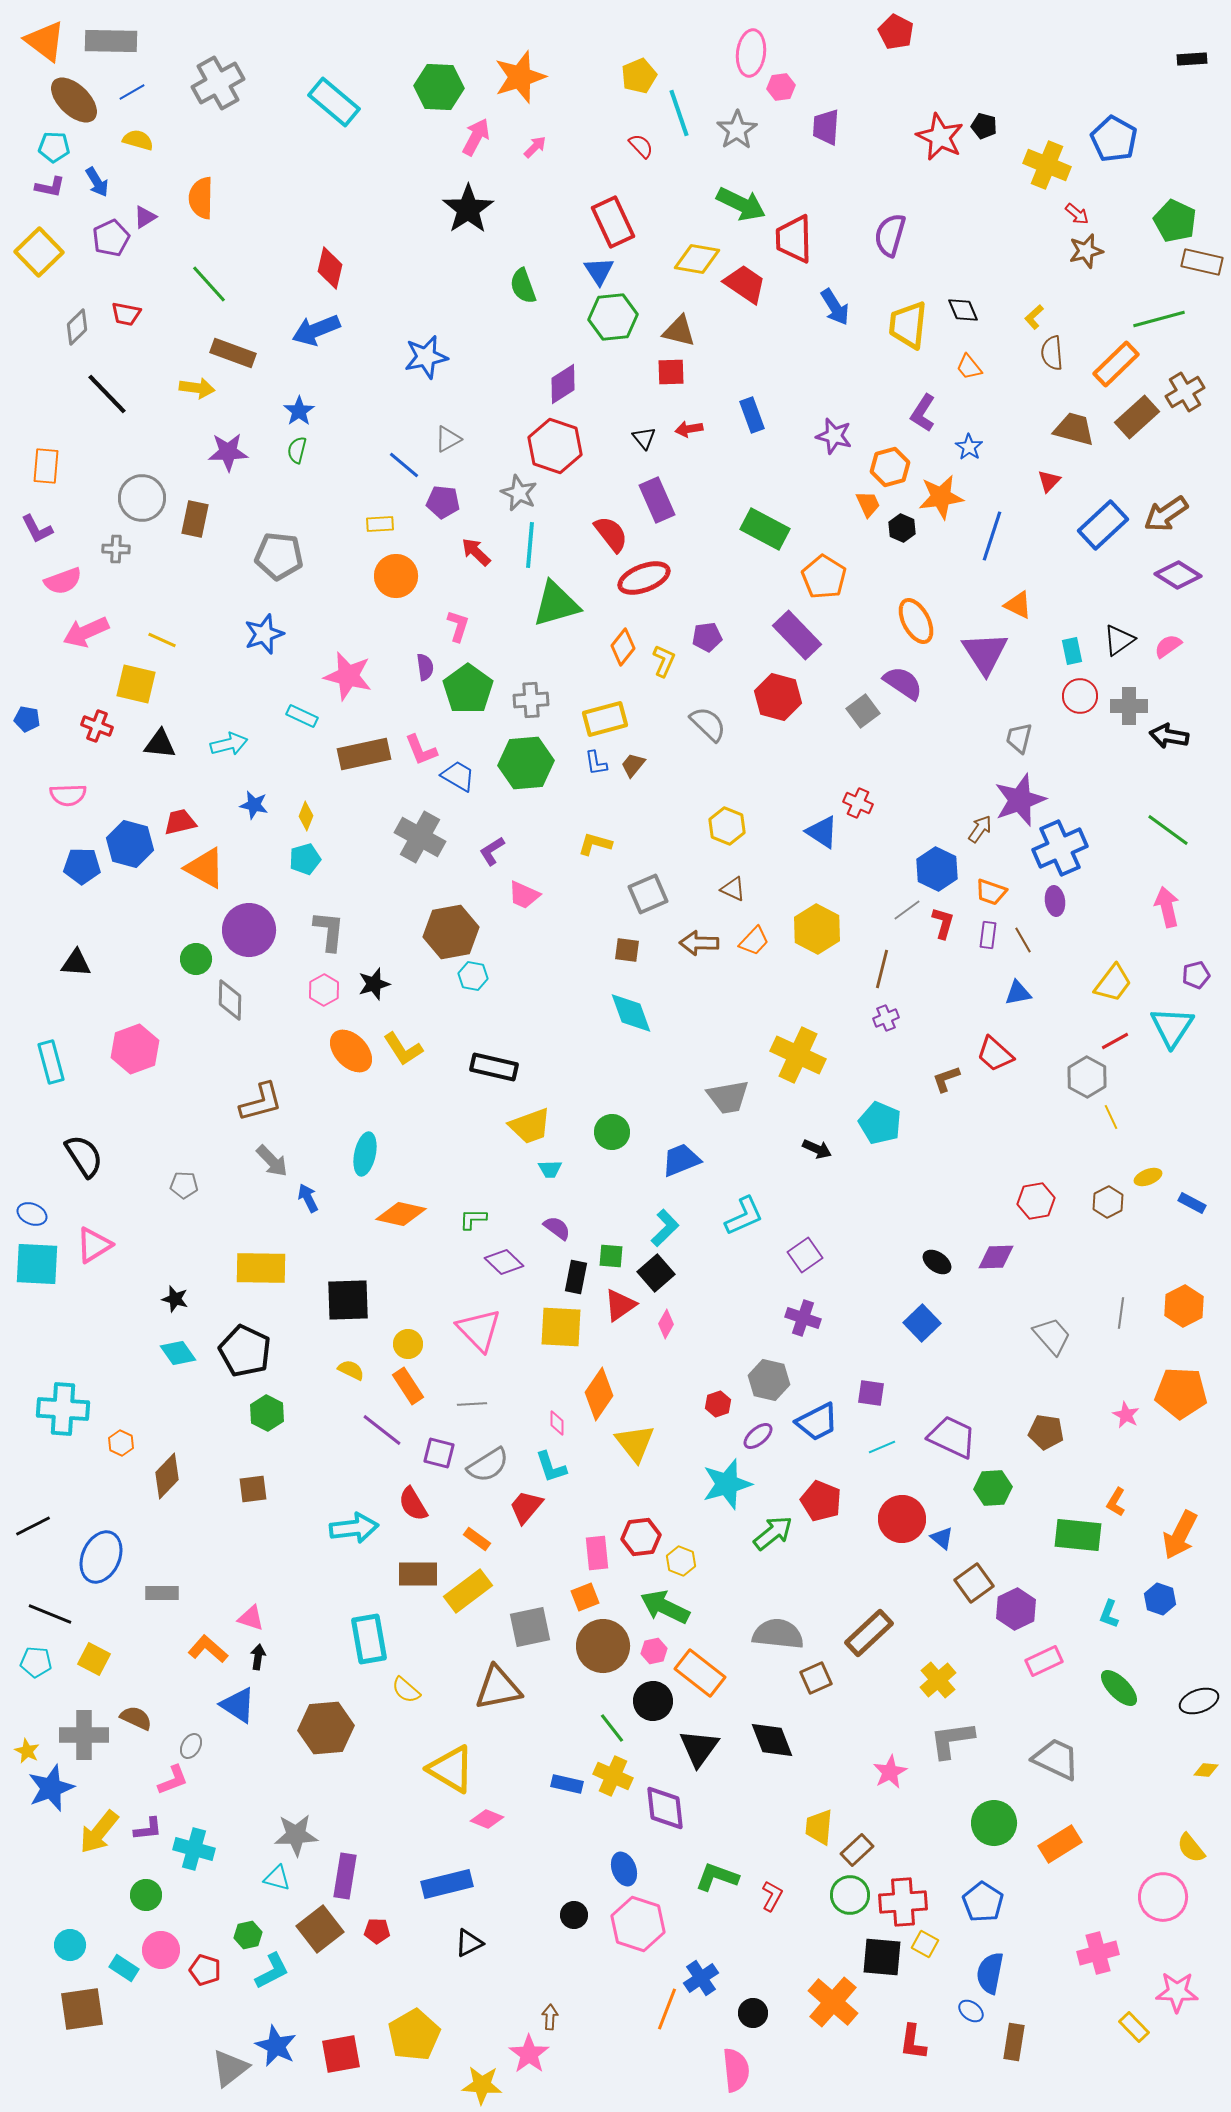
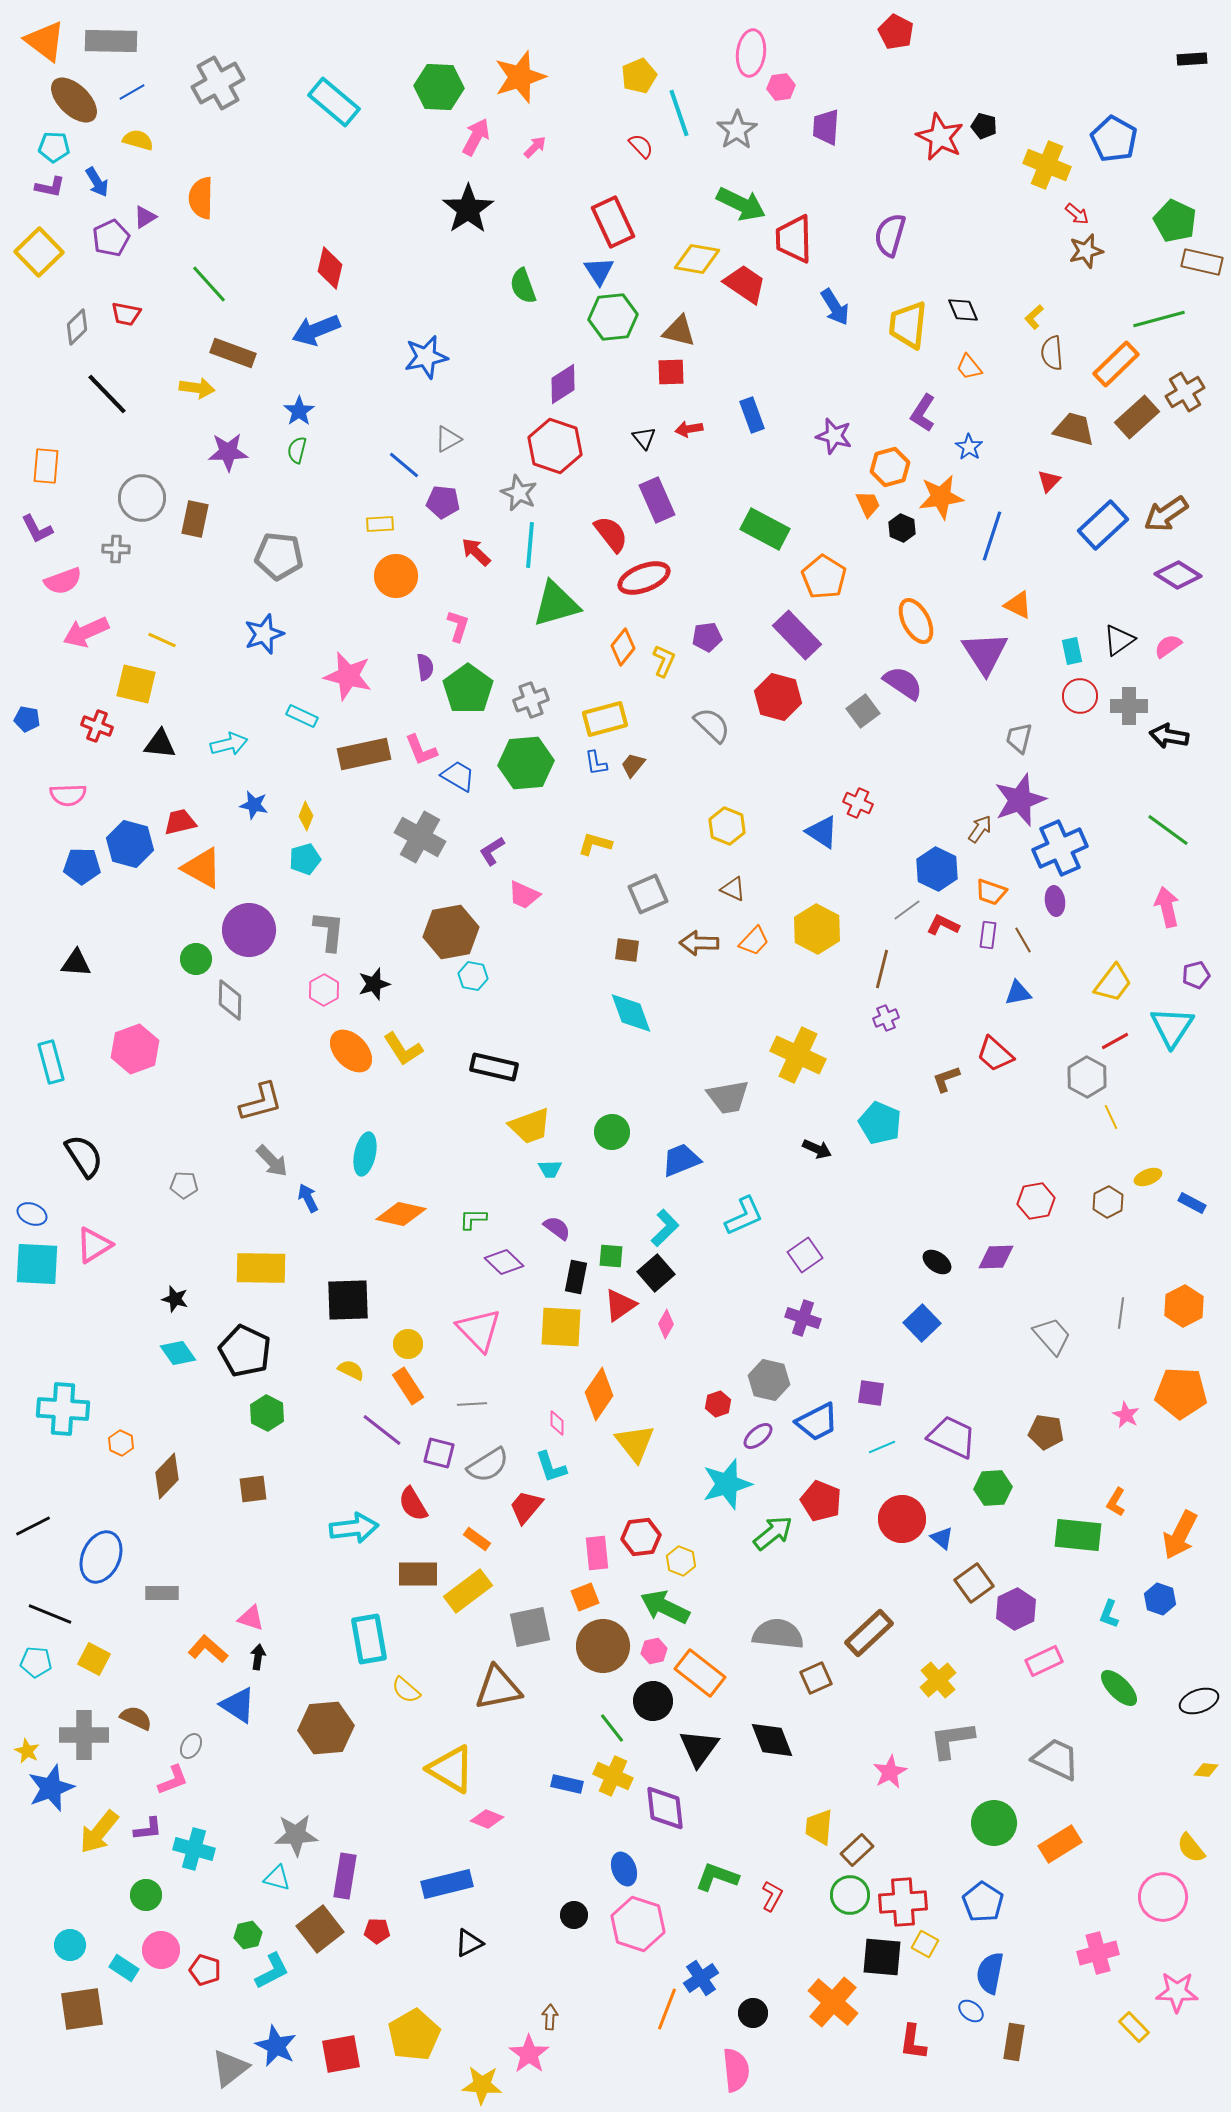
gray cross at (531, 700): rotated 16 degrees counterclockwise
gray semicircle at (708, 724): moved 4 px right, 1 px down
orange triangle at (205, 868): moved 3 px left
red L-shape at (943, 923): moved 2 px down; rotated 80 degrees counterclockwise
